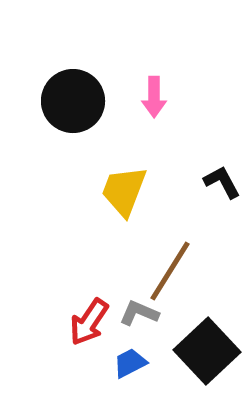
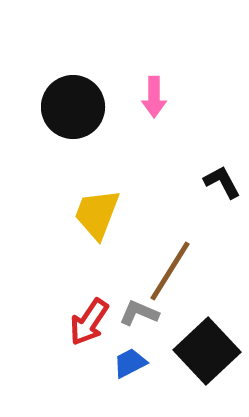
black circle: moved 6 px down
yellow trapezoid: moved 27 px left, 23 px down
